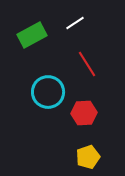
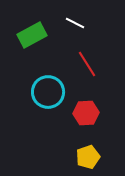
white line: rotated 60 degrees clockwise
red hexagon: moved 2 px right
